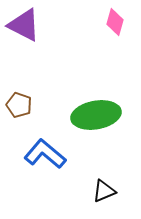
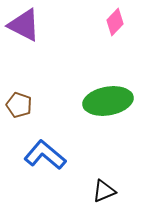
pink diamond: rotated 28 degrees clockwise
green ellipse: moved 12 px right, 14 px up
blue L-shape: moved 1 px down
